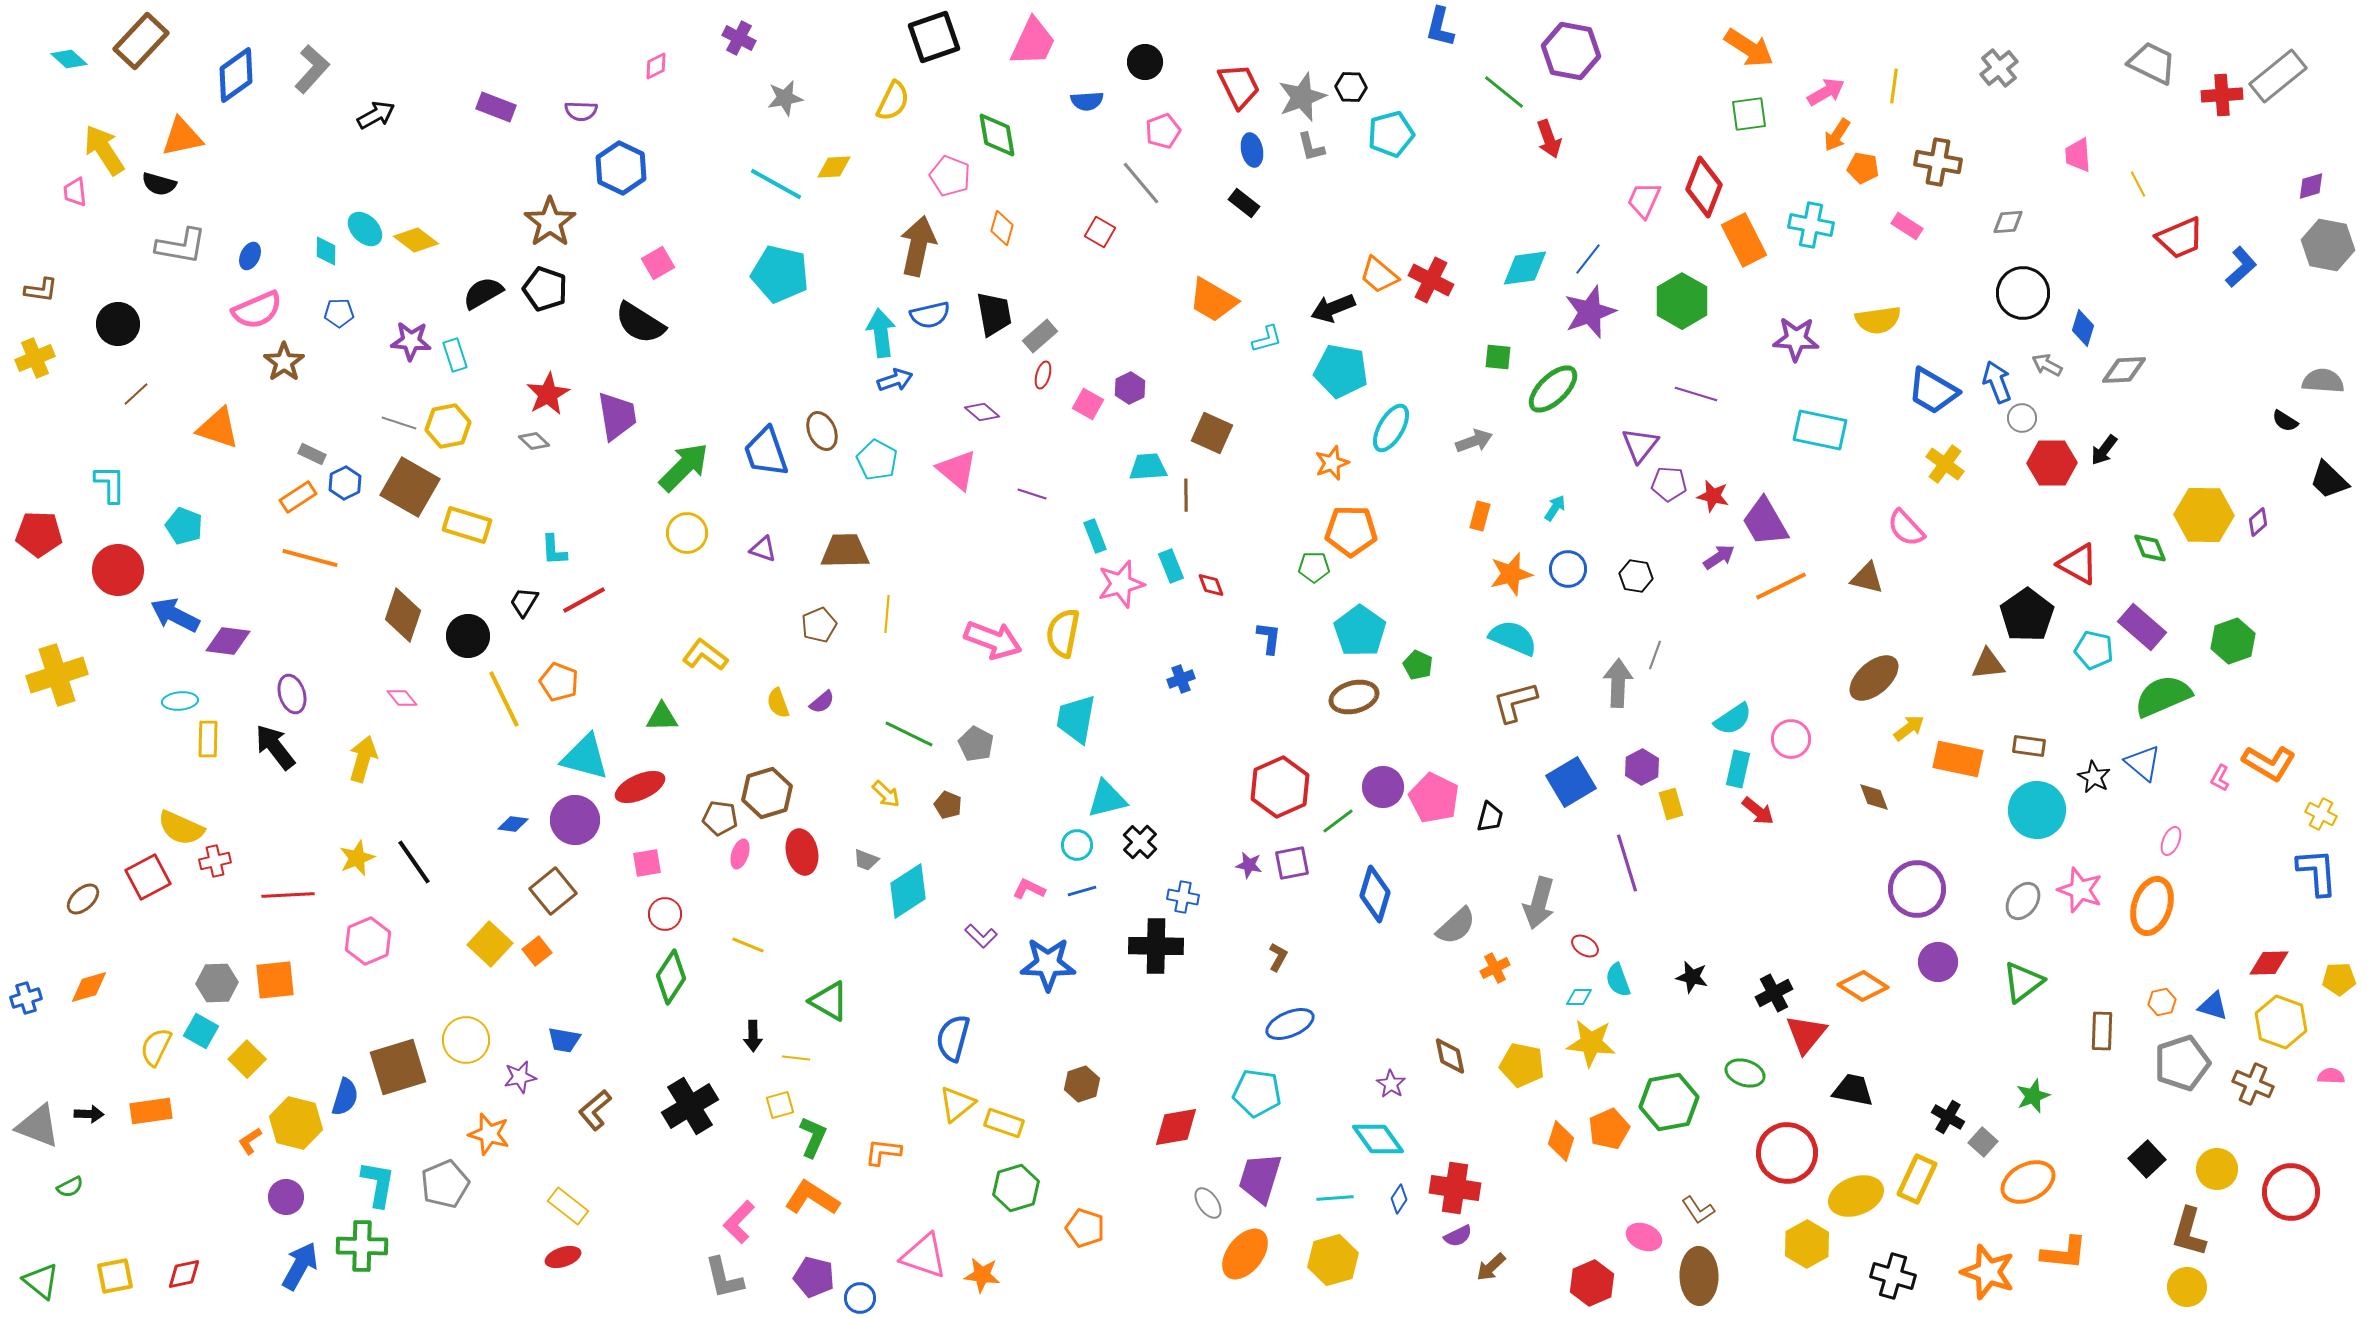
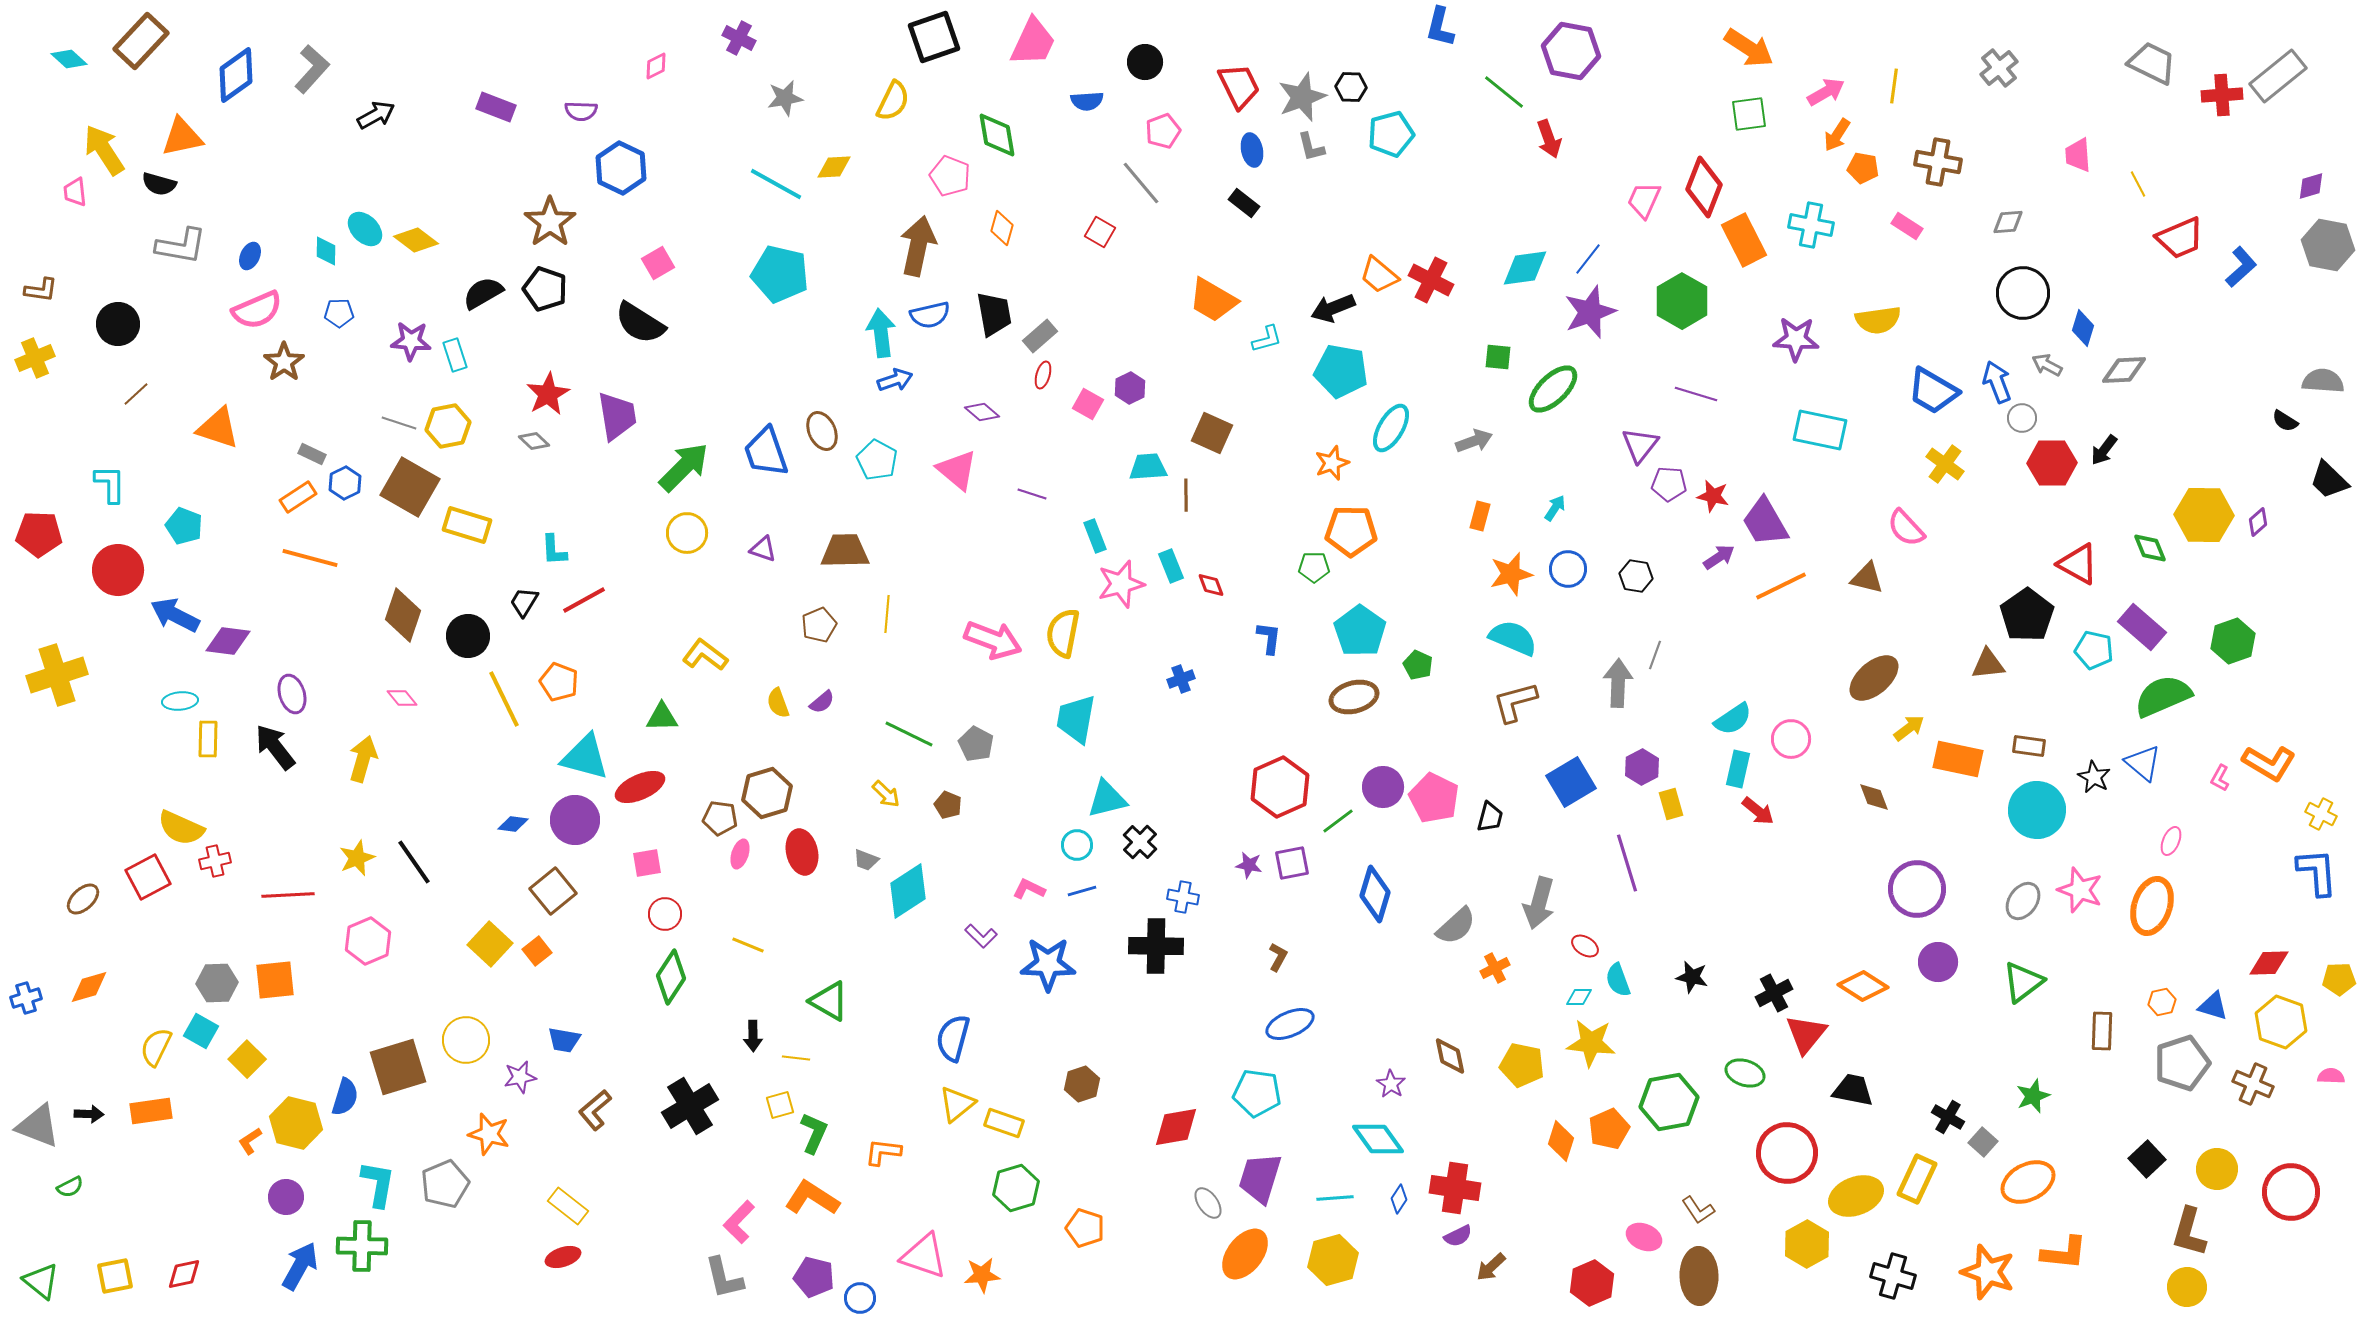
green L-shape at (813, 1137): moved 1 px right, 4 px up
orange star at (982, 1275): rotated 12 degrees counterclockwise
